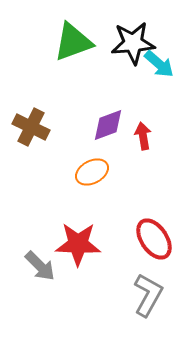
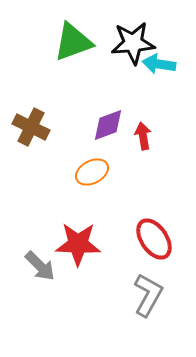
cyan arrow: rotated 148 degrees clockwise
